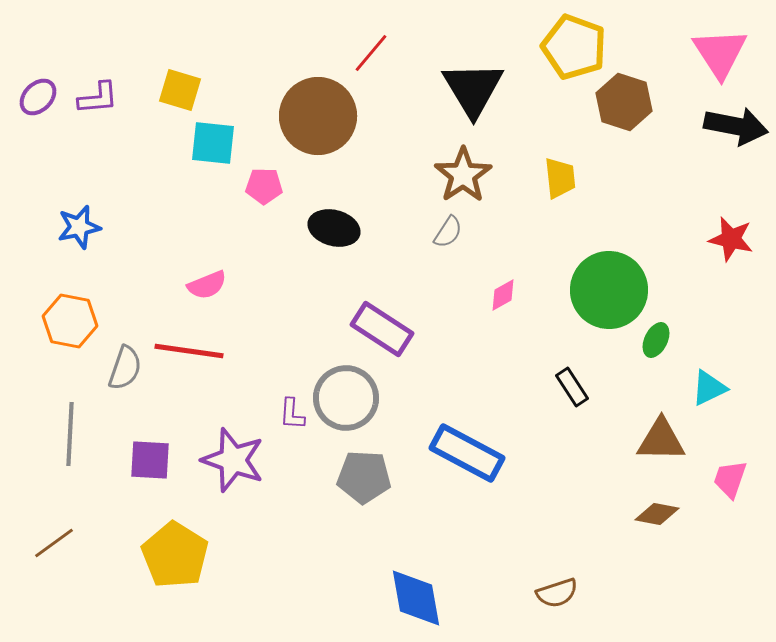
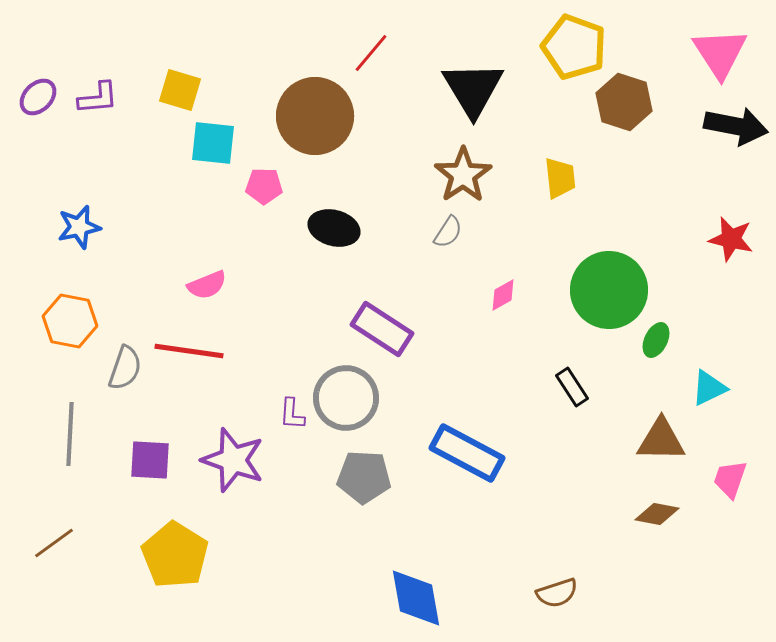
brown circle at (318, 116): moved 3 px left
